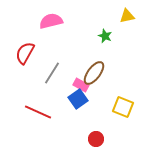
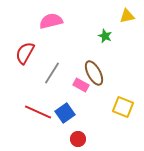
brown ellipse: rotated 65 degrees counterclockwise
blue square: moved 13 px left, 14 px down
red circle: moved 18 px left
